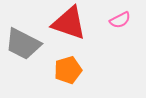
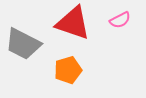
red triangle: moved 4 px right
